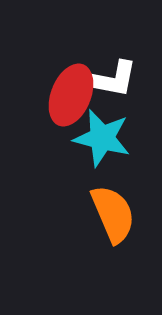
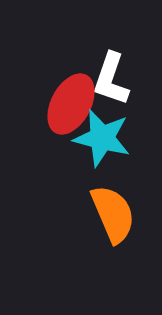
white L-shape: rotated 98 degrees clockwise
red ellipse: moved 9 px down; rotated 6 degrees clockwise
